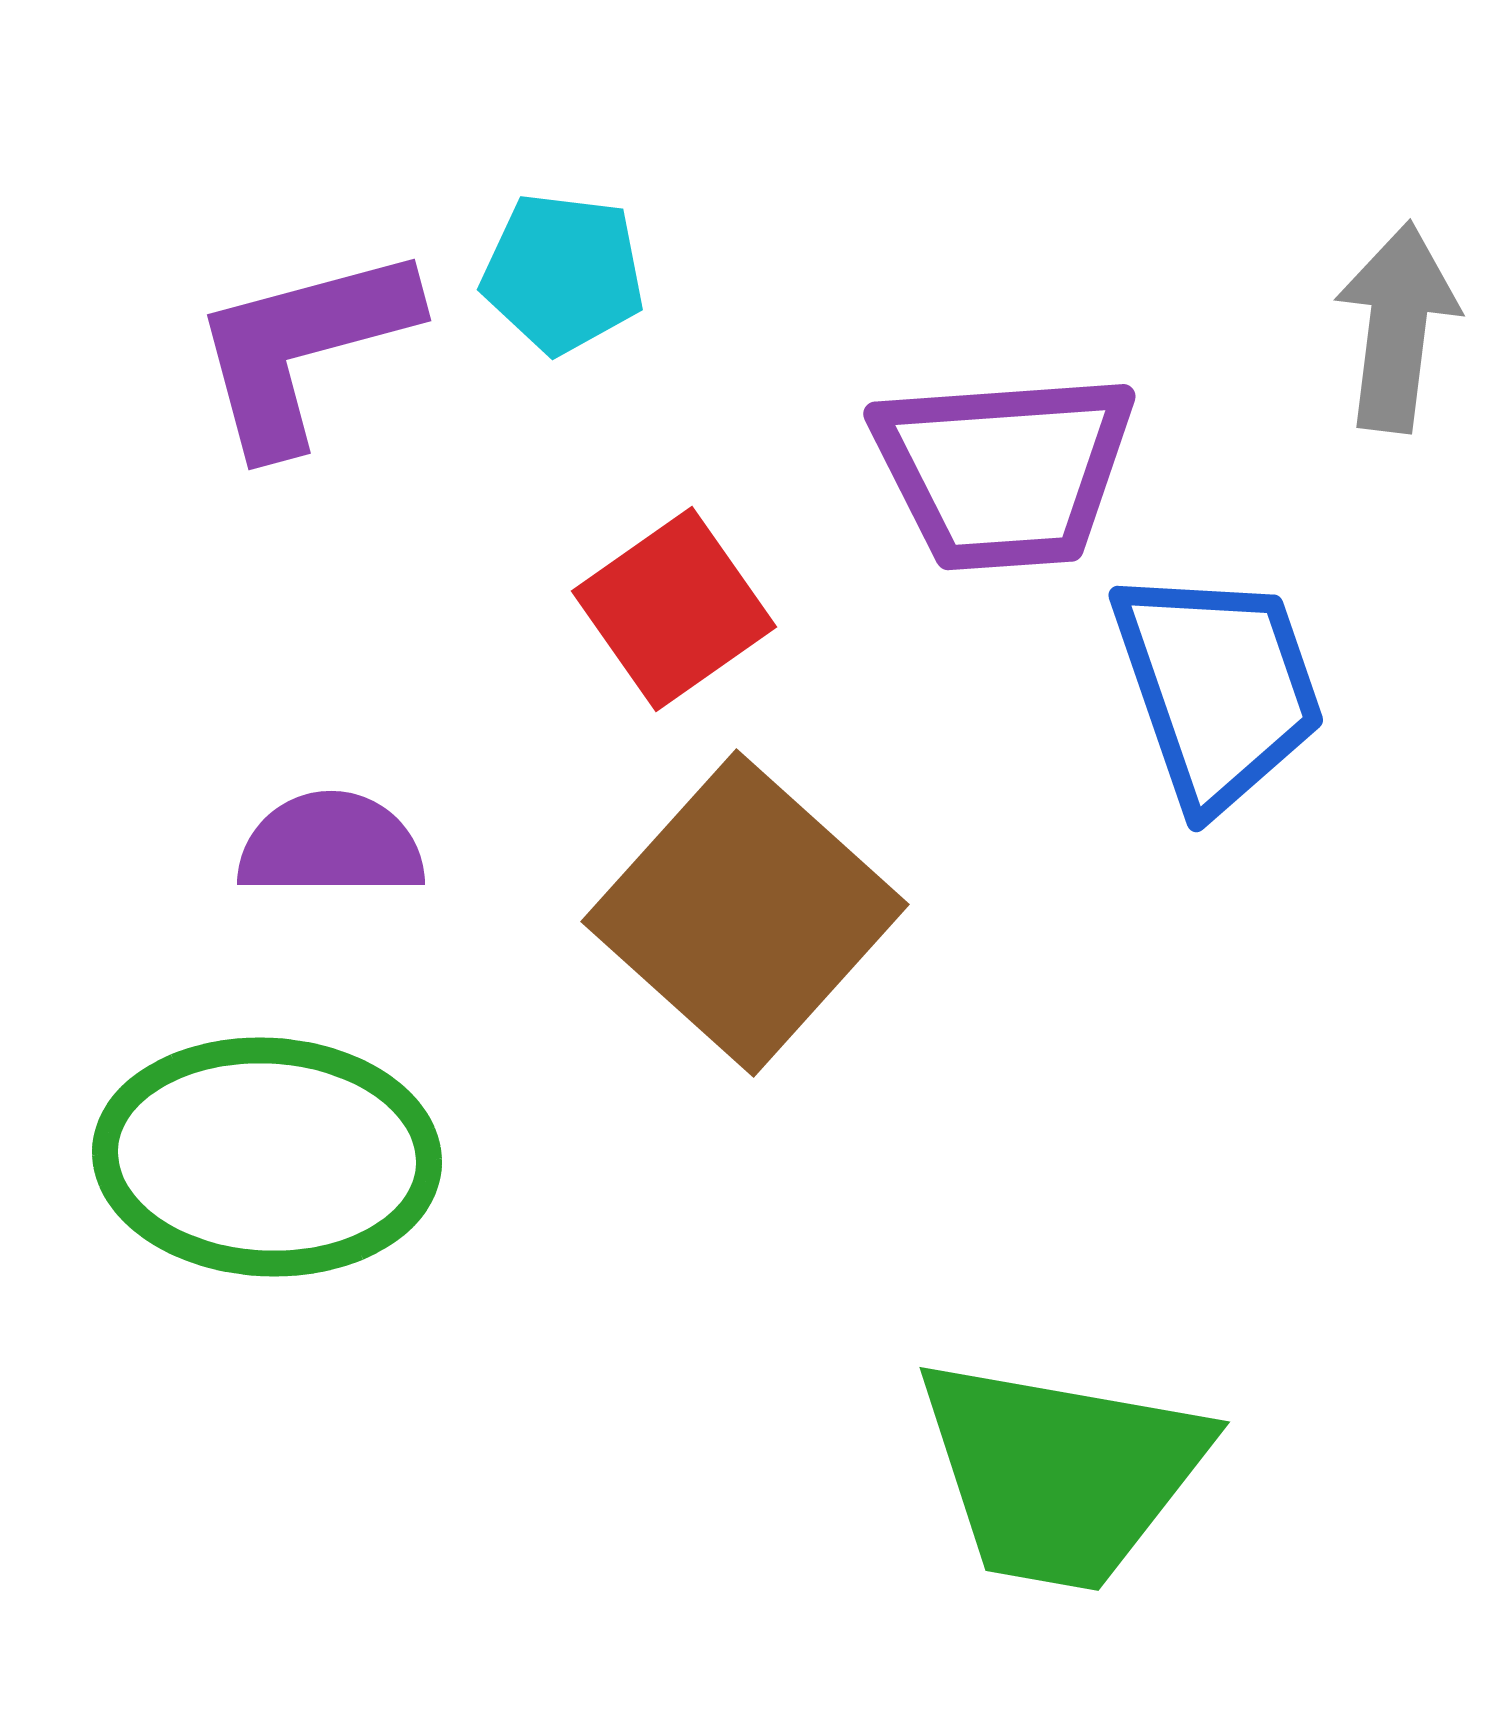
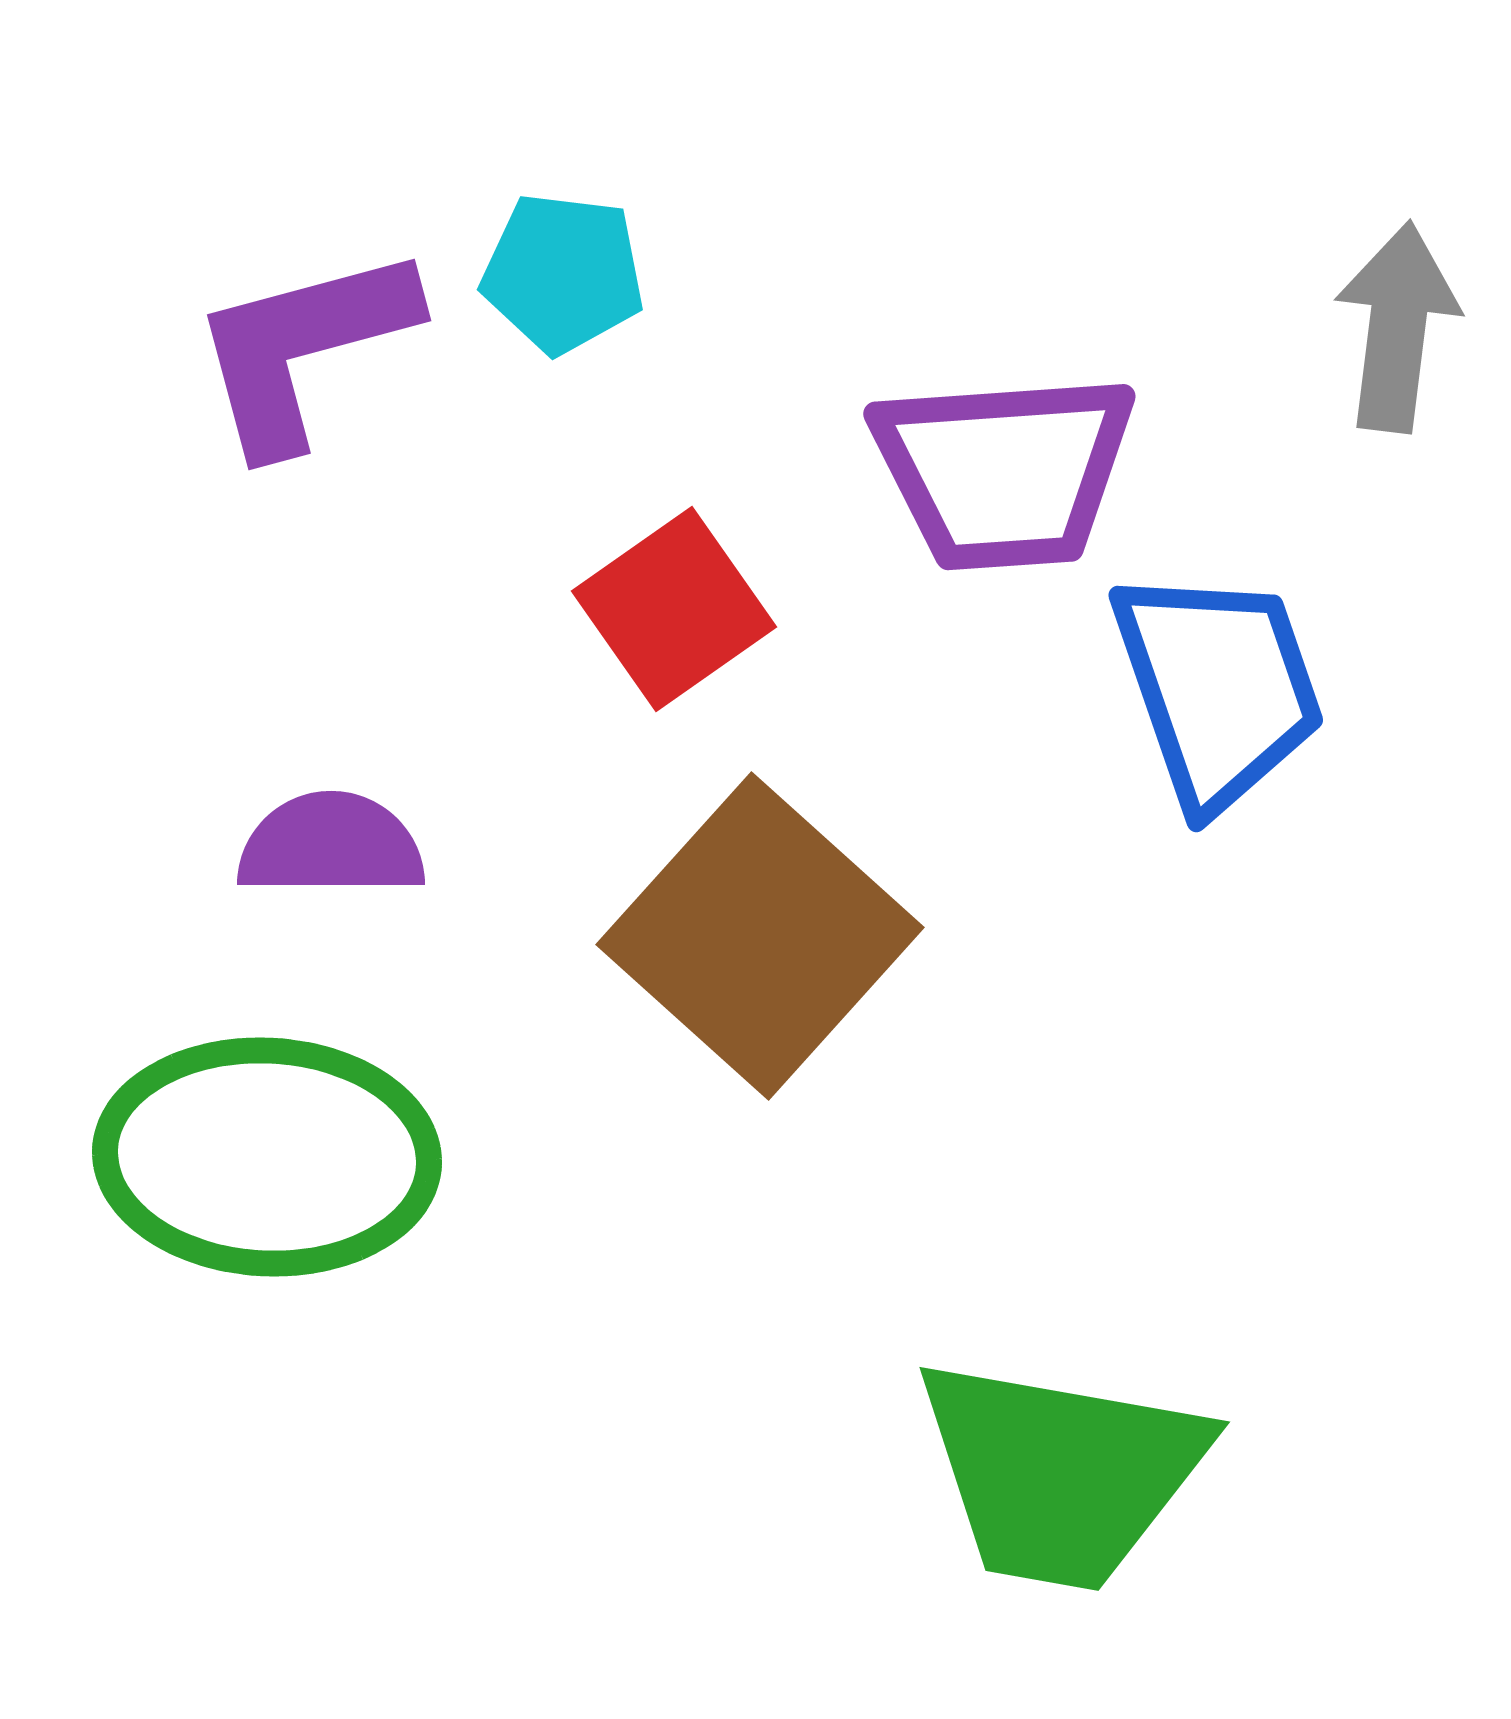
brown square: moved 15 px right, 23 px down
